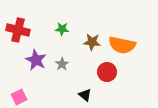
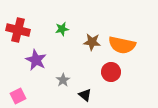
green star: rotated 16 degrees counterclockwise
gray star: moved 1 px right, 16 px down
red circle: moved 4 px right
pink square: moved 1 px left, 1 px up
